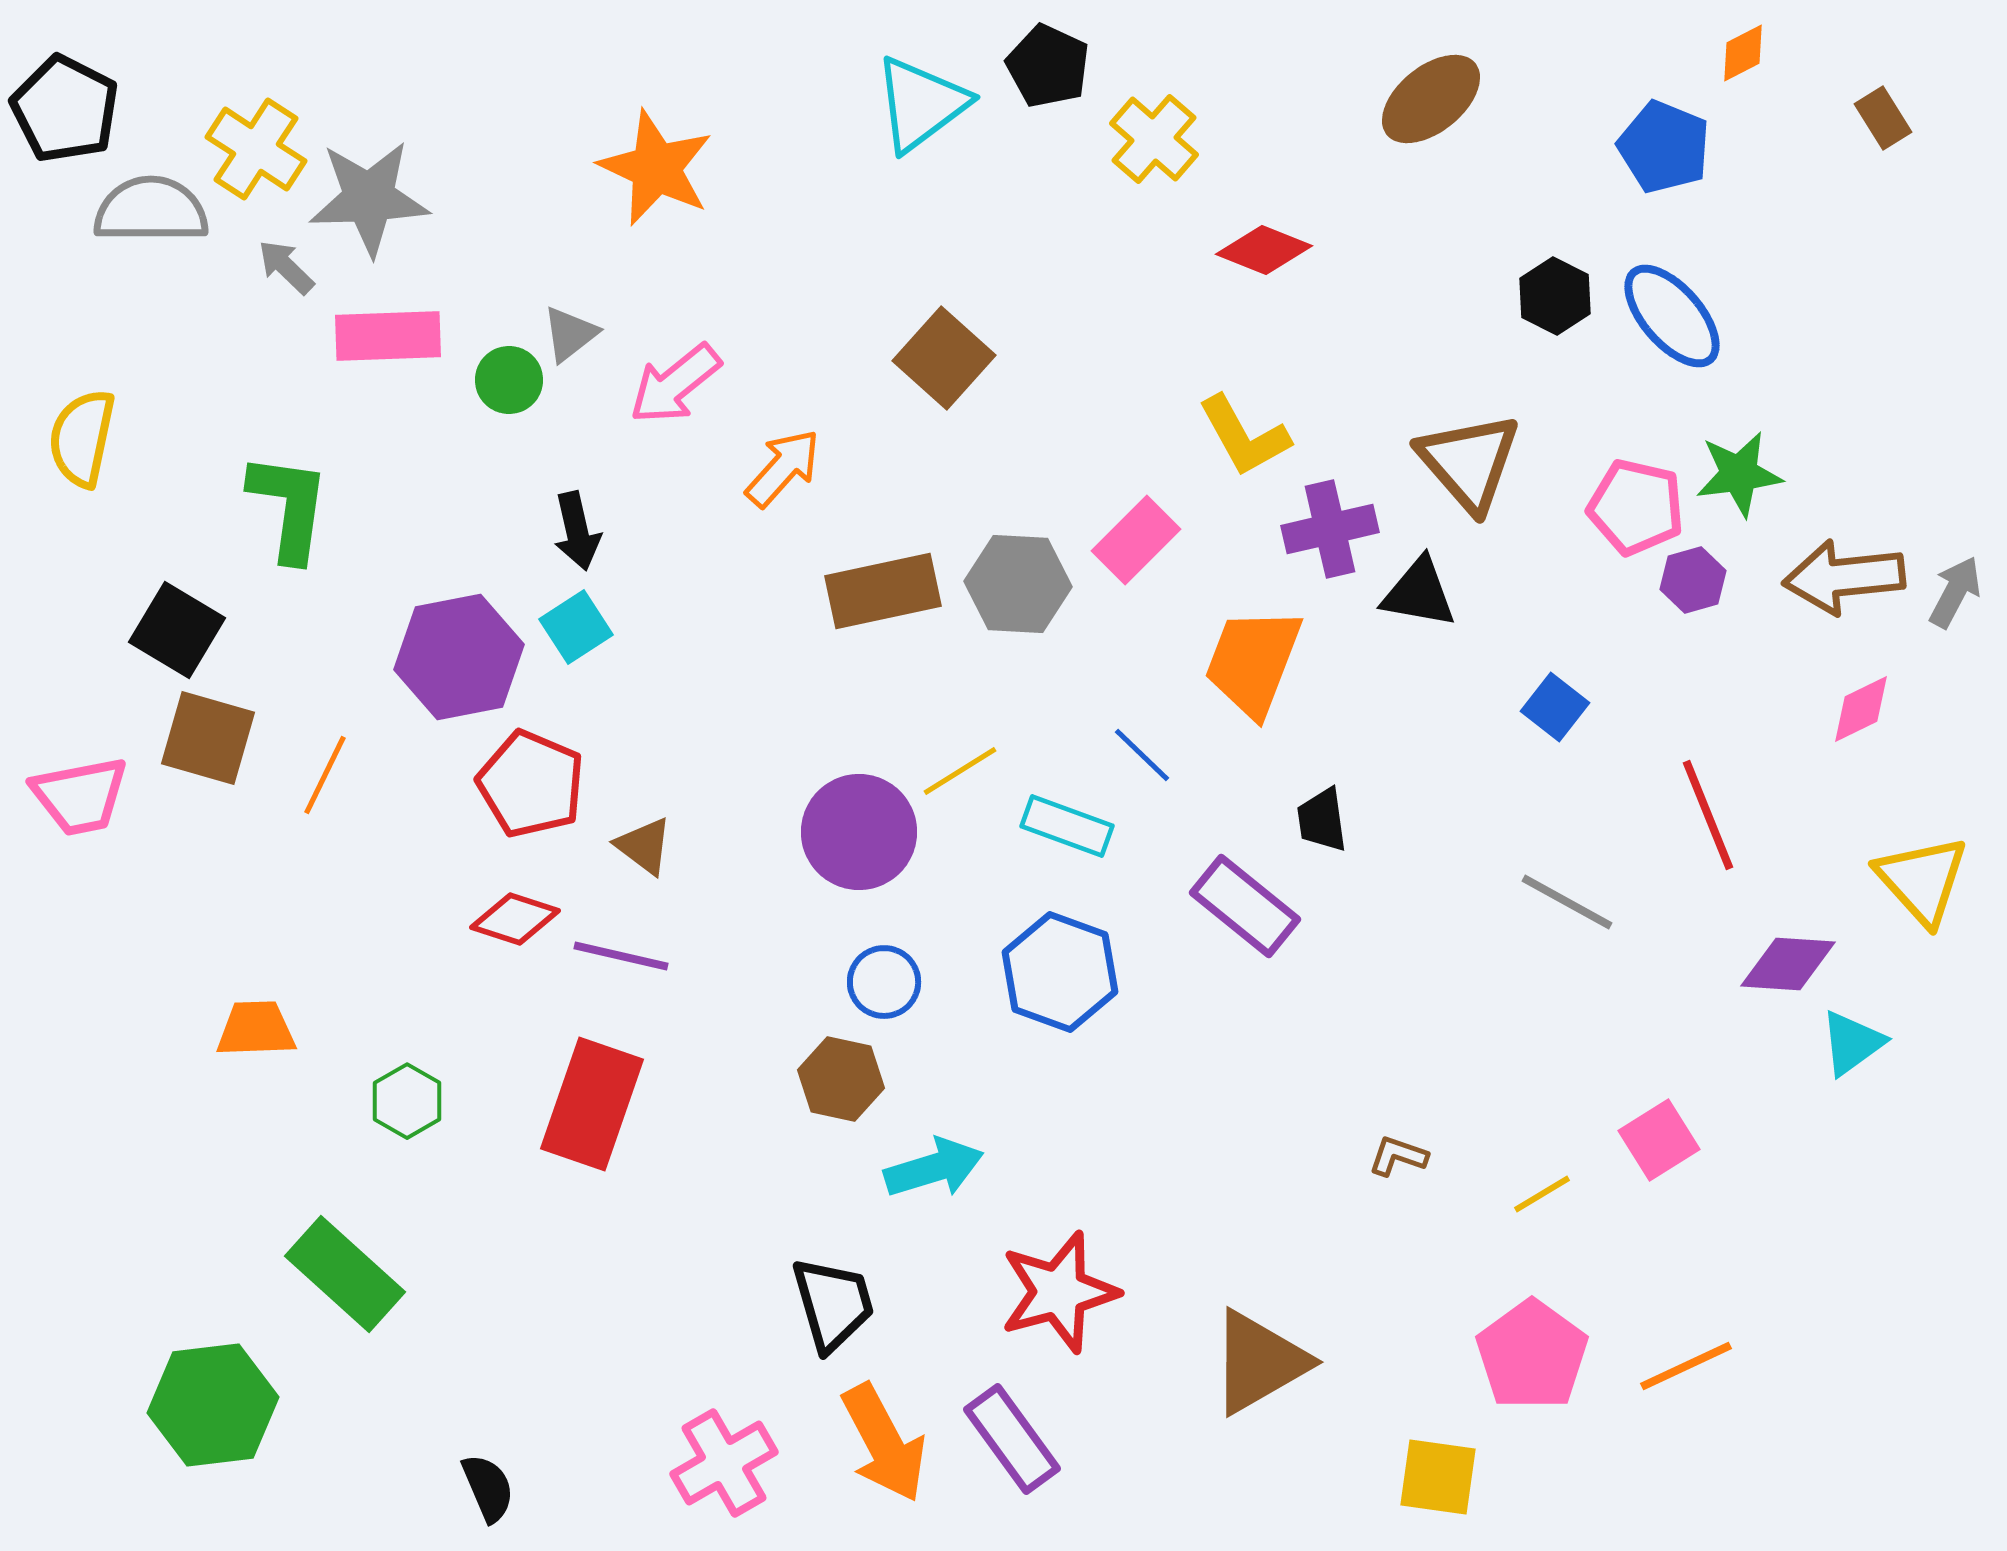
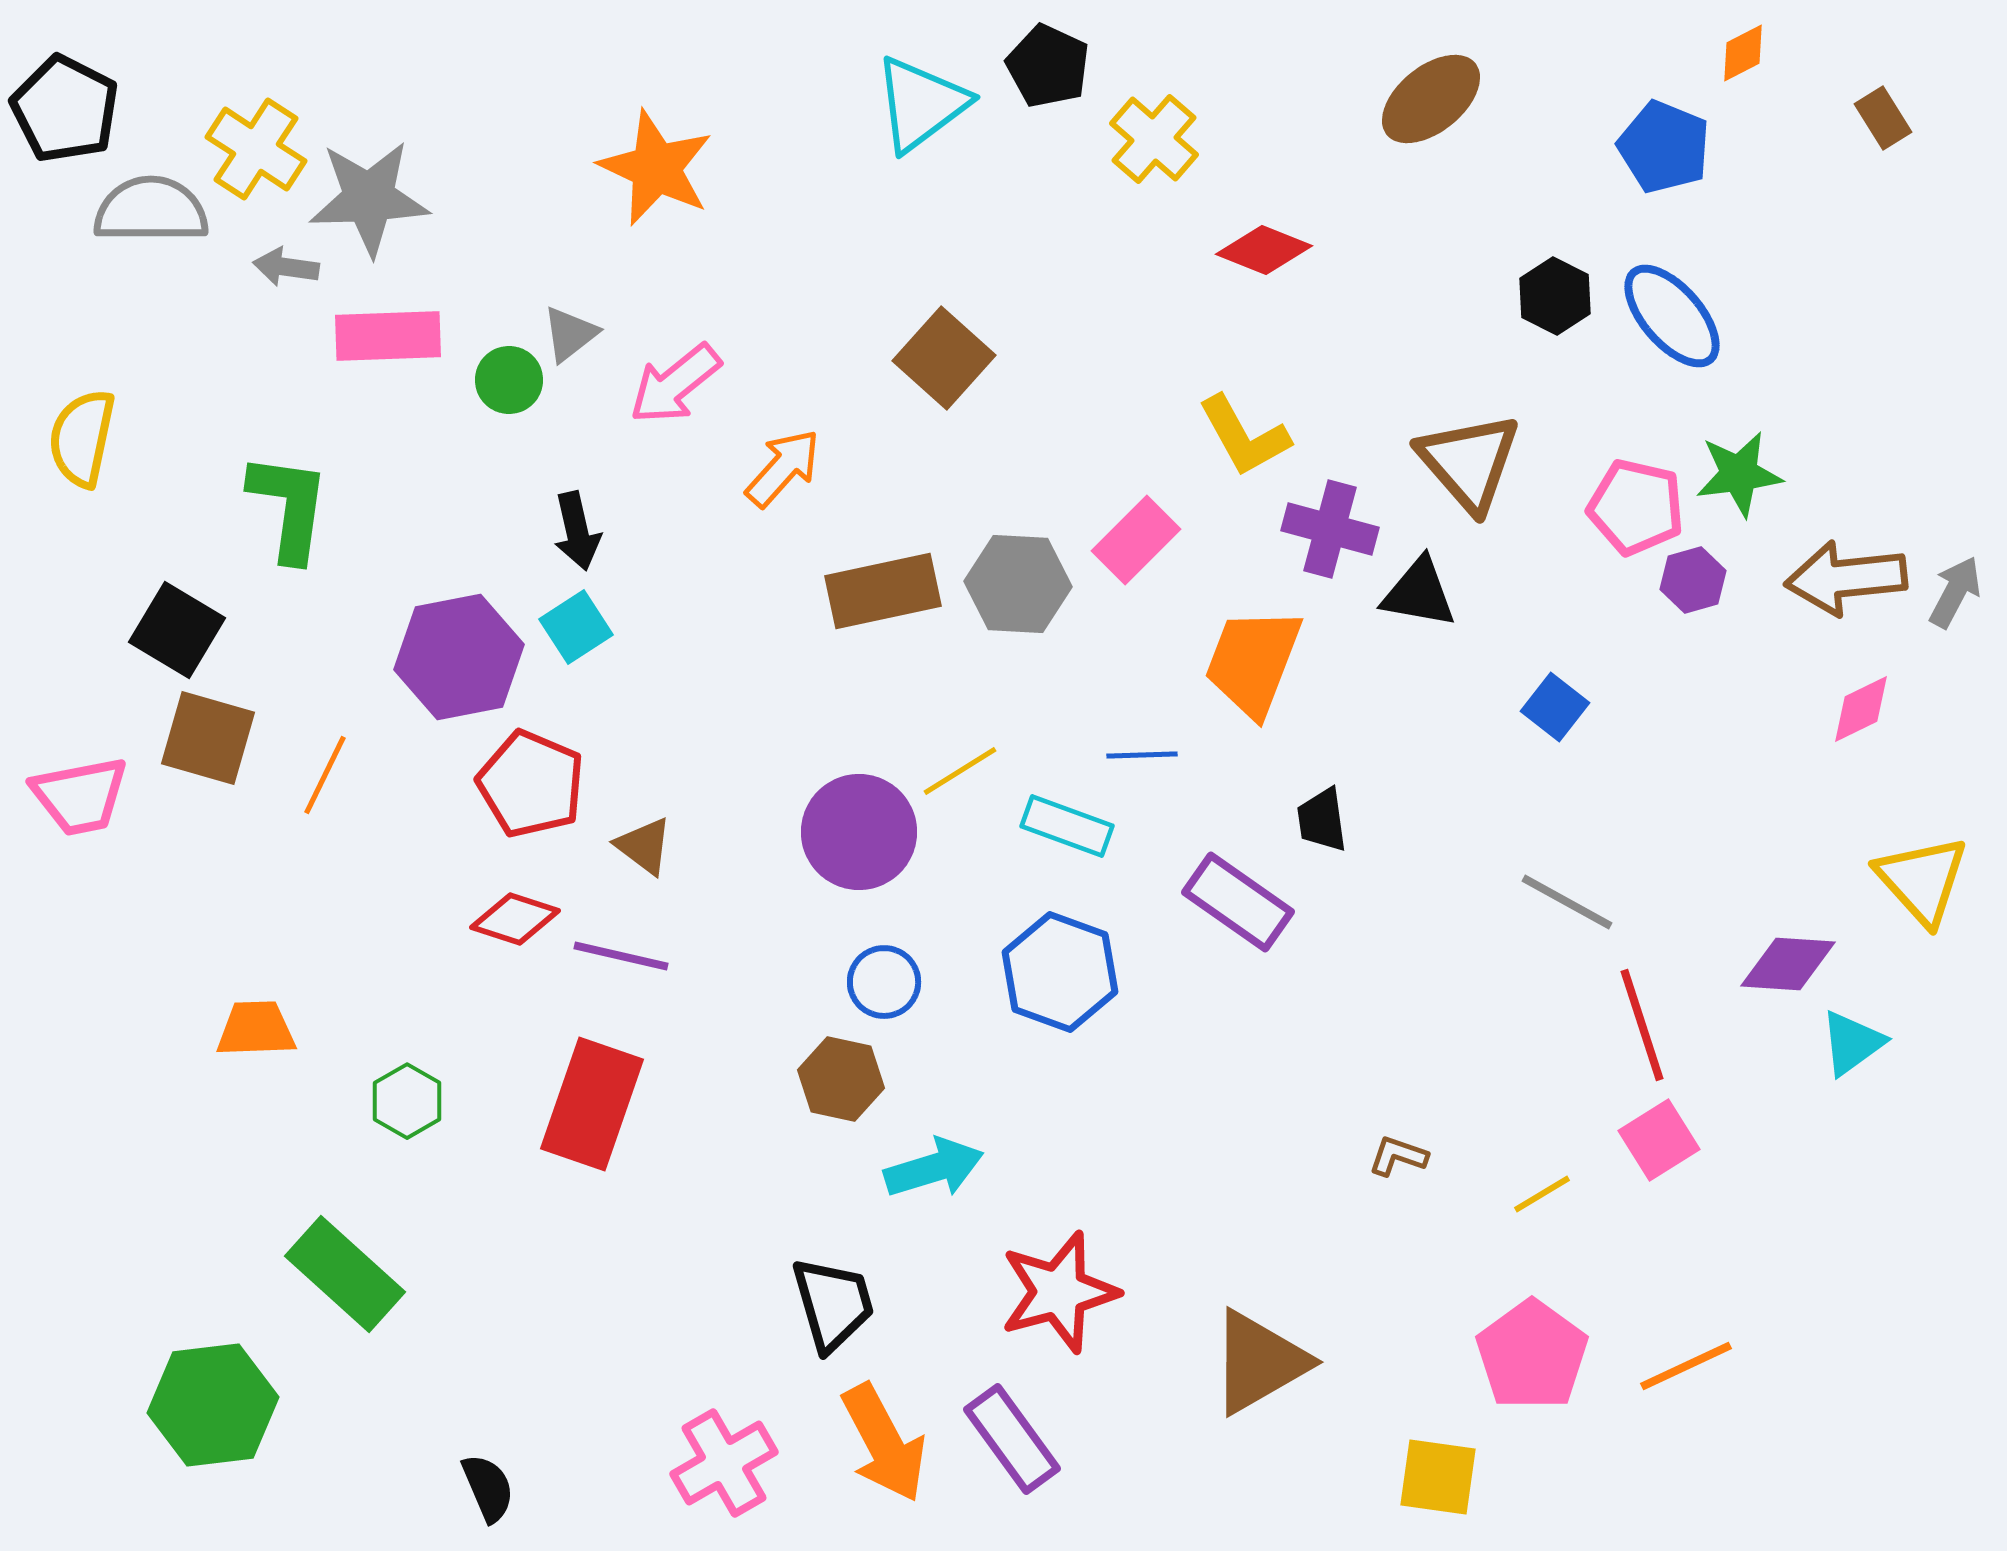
gray arrow at (286, 267): rotated 36 degrees counterclockwise
purple cross at (1330, 529): rotated 28 degrees clockwise
brown arrow at (1844, 577): moved 2 px right, 1 px down
blue line at (1142, 755): rotated 46 degrees counterclockwise
red line at (1708, 815): moved 66 px left, 210 px down; rotated 4 degrees clockwise
purple rectangle at (1245, 906): moved 7 px left, 4 px up; rotated 4 degrees counterclockwise
